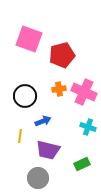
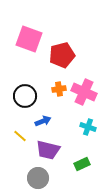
yellow line: rotated 56 degrees counterclockwise
